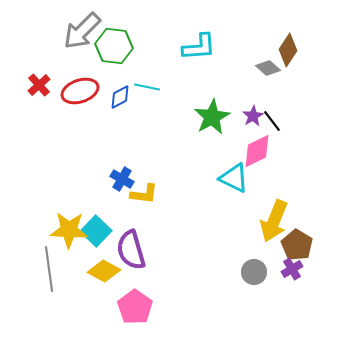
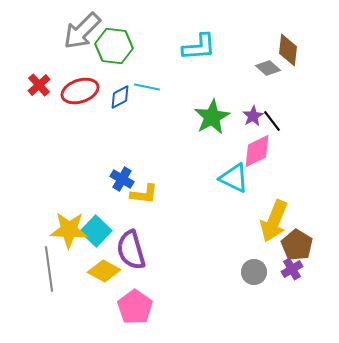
brown diamond: rotated 28 degrees counterclockwise
